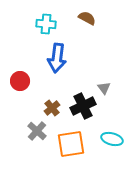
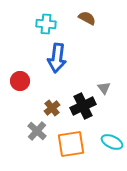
cyan ellipse: moved 3 px down; rotated 10 degrees clockwise
